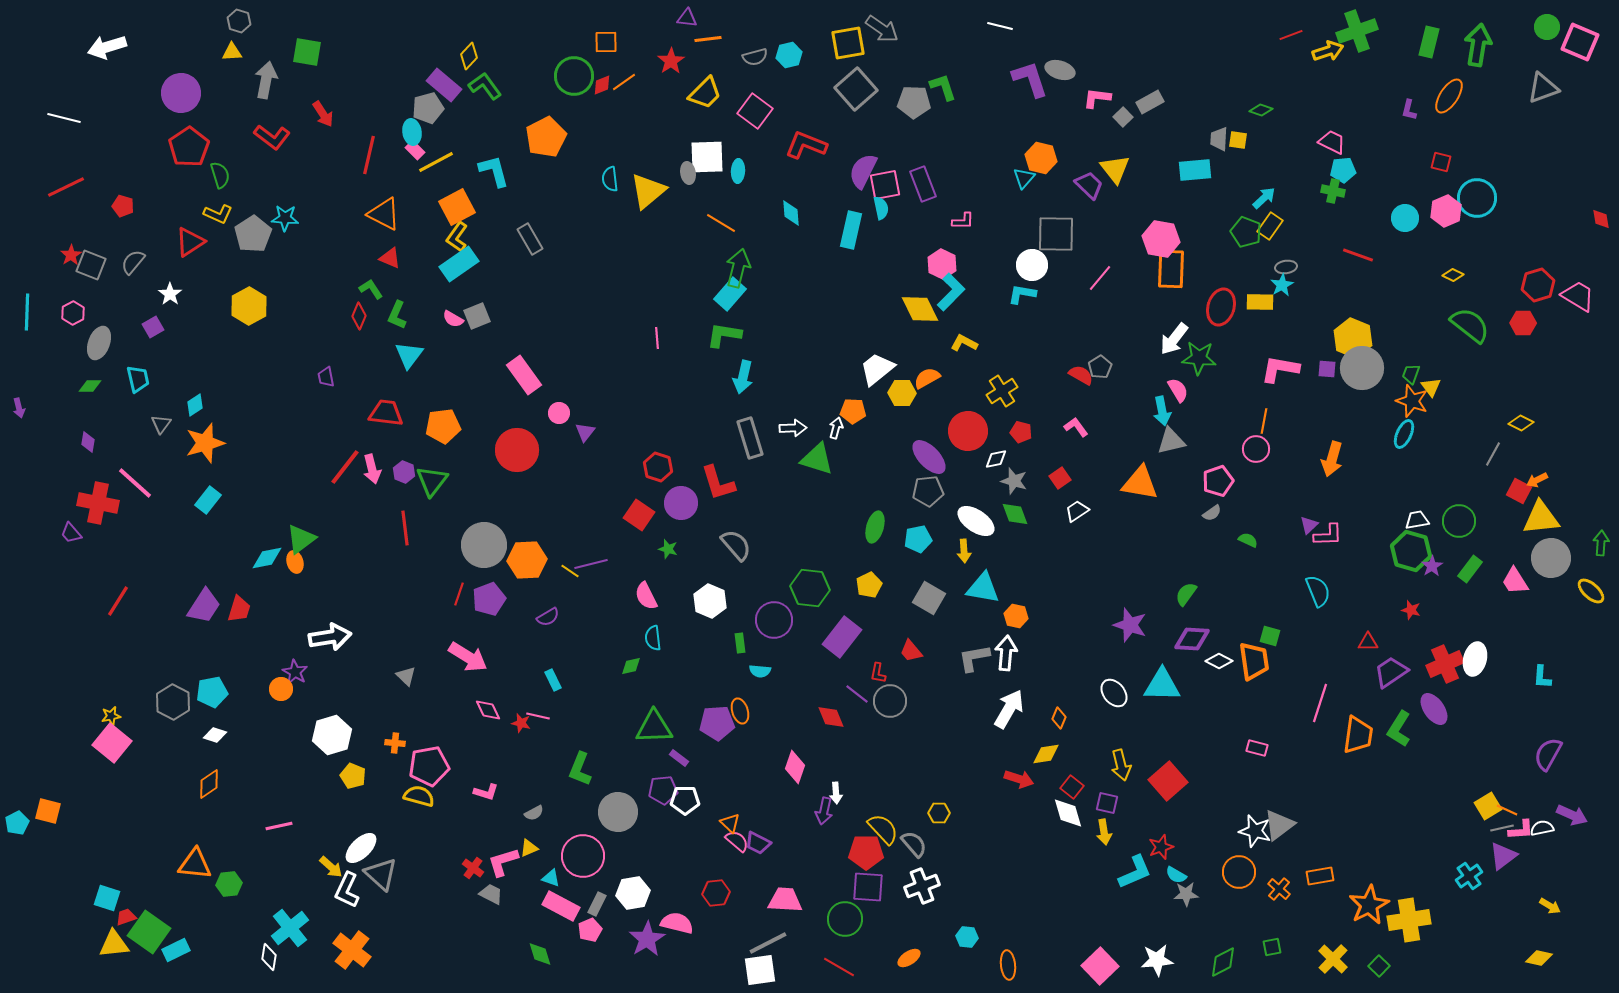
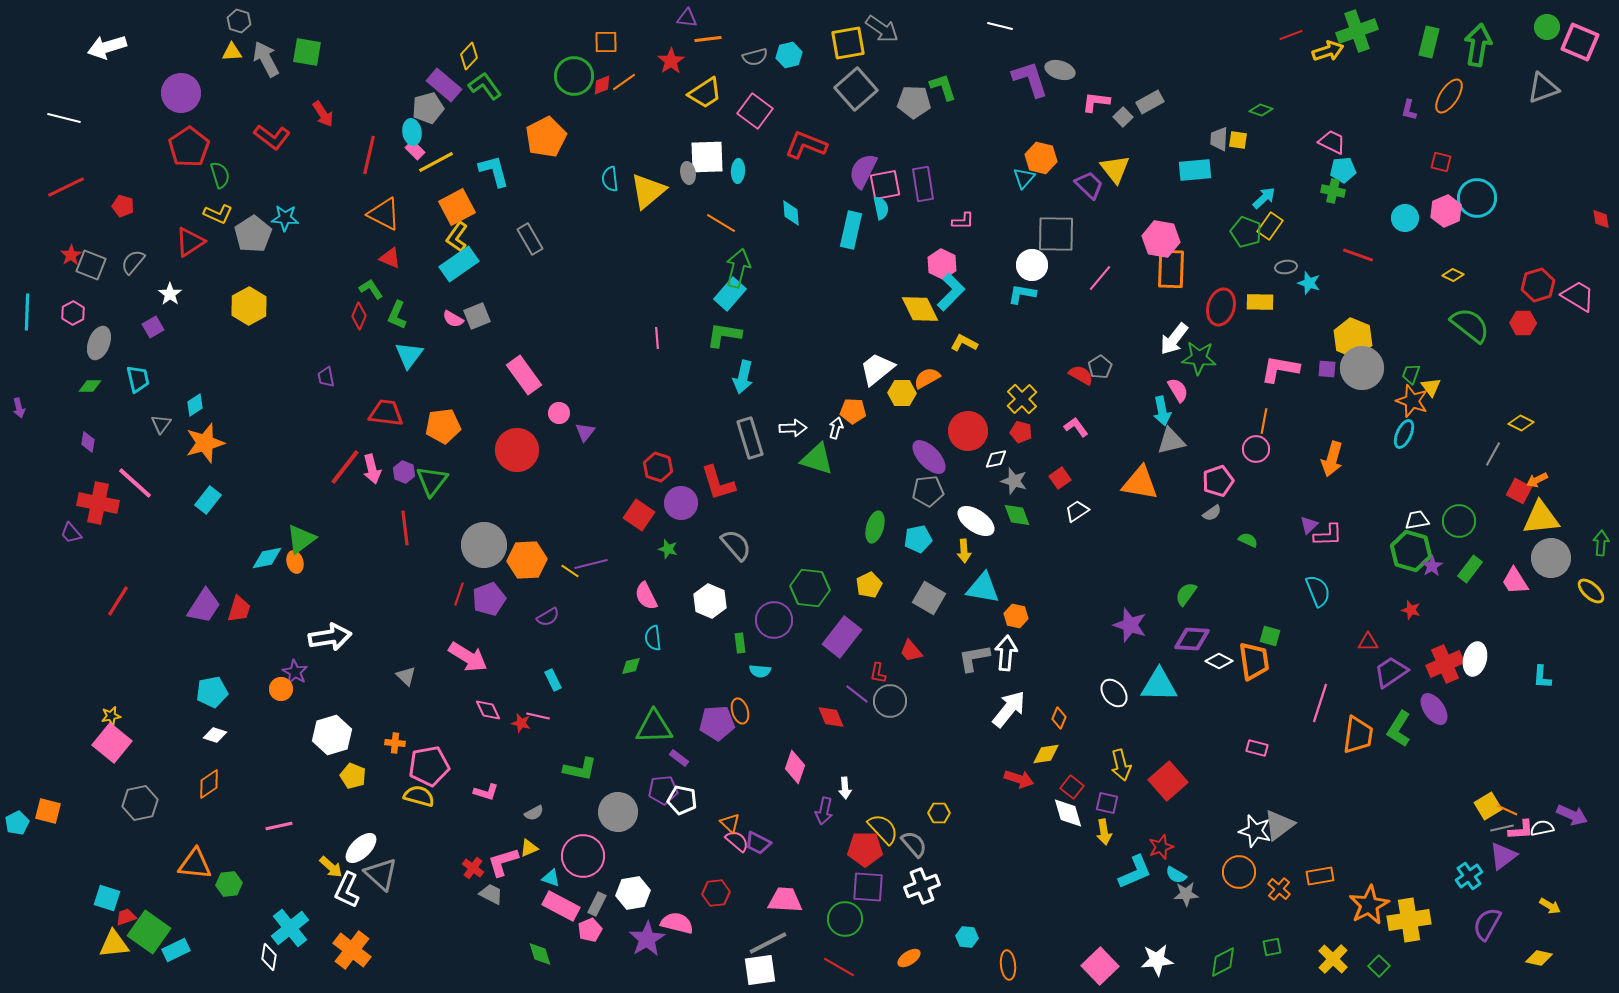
gray arrow at (266, 80): moved 21 px up; rotated 39 degrees counterclockwise
yellow trapezoid at (705, 93): rotated 12 degrees clockwise
pink L-shape at (1097, 98): moved 1 px left, 4 px down
purple rectangle at (923, 184): rotated 12 degrees clockwise
cyan star at (1282, 285): moved 27 px right, 2 px up; rotated 25 degrees counterclockwise
yellow cross at (1002, 391): moved 20 px right, 8 px down; rotated 12 degrees counterclockwise
green diamond at (1015, 514): moved 2 px right, 1 px down
cyan triangle at (1162, 685): moved 3 px left
gray hexagon at (173, 702): moved 33 px left, 101 px down; rotated 20 degrees clockwise
white arrow at (1009, 709): rotated 9 degrees clockwise
purple semicircle at (1548, 754): moved 61 px left, 170 px down
green L-shape at (580, 769): rotated 100 degrees counterclockwise
white arrow at (836, 793): moved 9 px right, 5 px up
white pentagon at (685, 800): moved 3 px left; rotated 12 degrees clockwise
red pentagon at (866, 852): moved 1 px left, 3 px up
